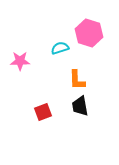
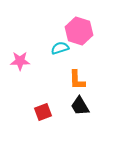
pink hexagon: moved 10 px left, 2 px up
black trapezoid: rotated 20 degrees counterclockwise
